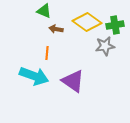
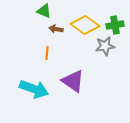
yellow diamond: moved 2 px left, 3 px down
cyan arrow: moved 13 px down
